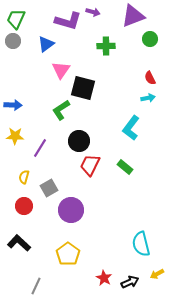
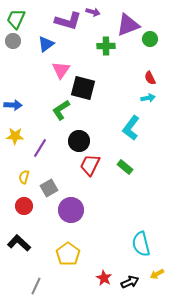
purple triangle: moved 5 px left, 9 px down
